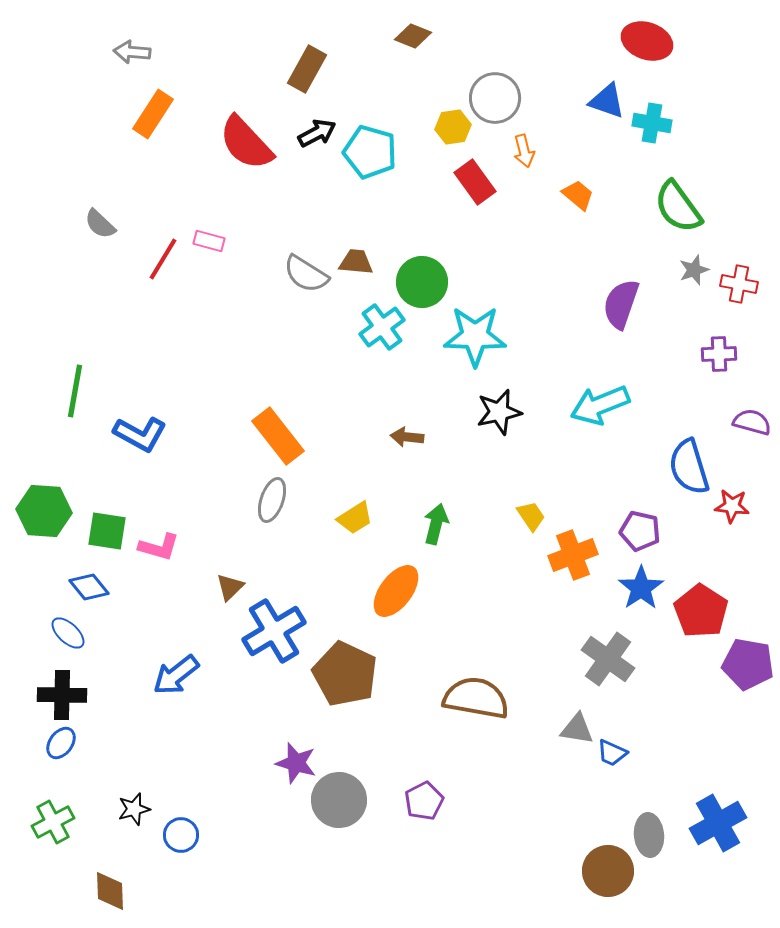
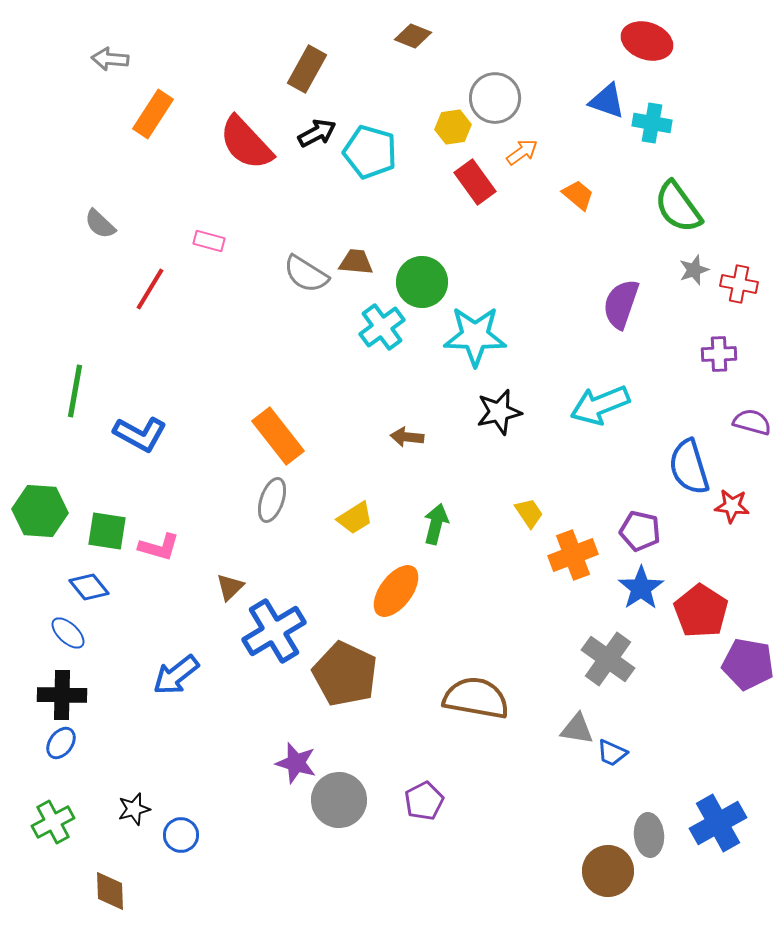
gray arrow at (132, 52): moved 22 px left, 7 px down
orange arrow at (524, 151): moved 2 px left, 1 px down; rotated 112 degrees counterclockwise
red line at (163, 259): moved 13 px left, 30 px down
green hexagon at (44, 511): moved 4 px left
yellow trapezoid at (531, 516): moved 2 px left, 3 px up
